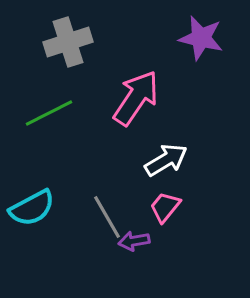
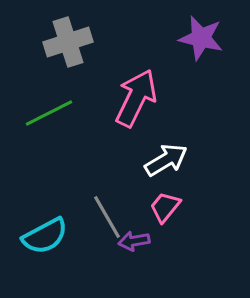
pink arrow: rotated 8 degrees counterclockwise
cyan semicircle: moved 13 px right, 28 px down
